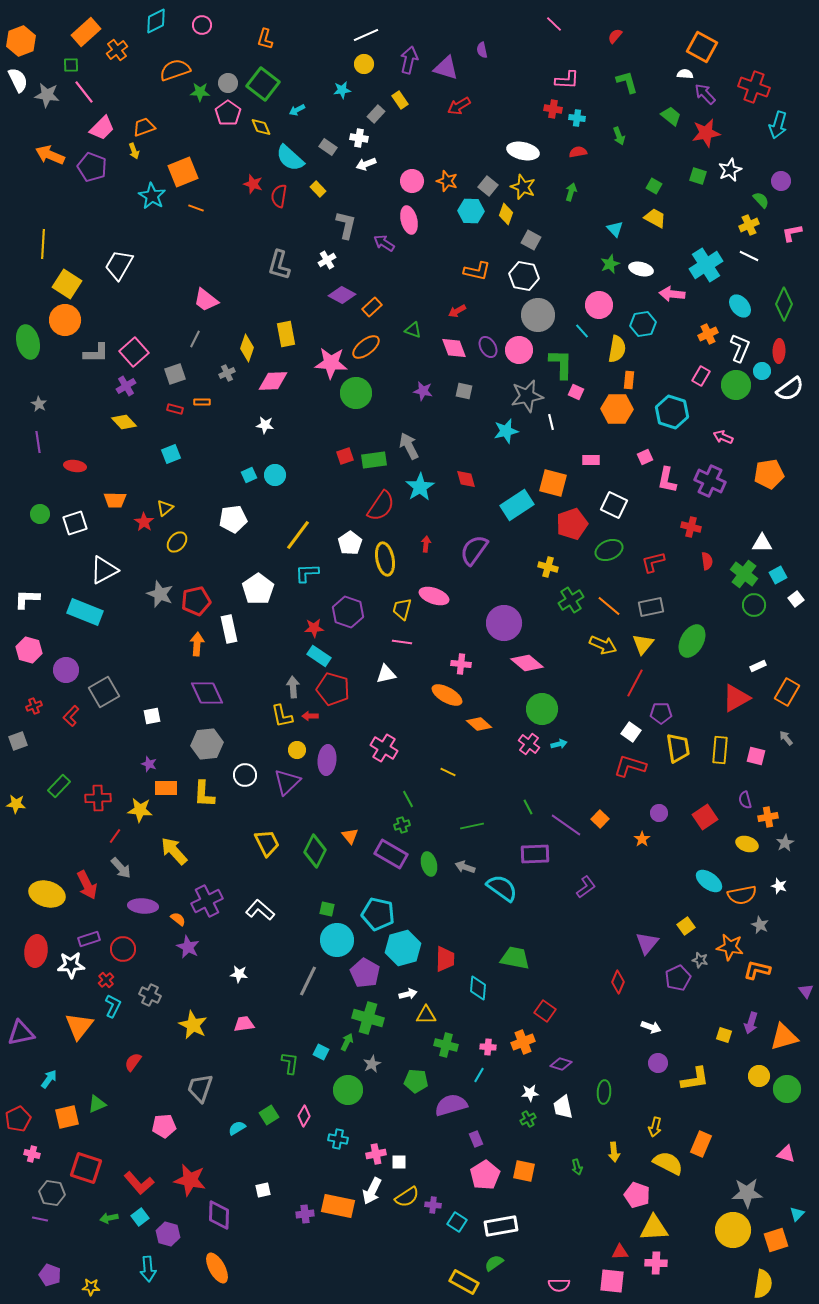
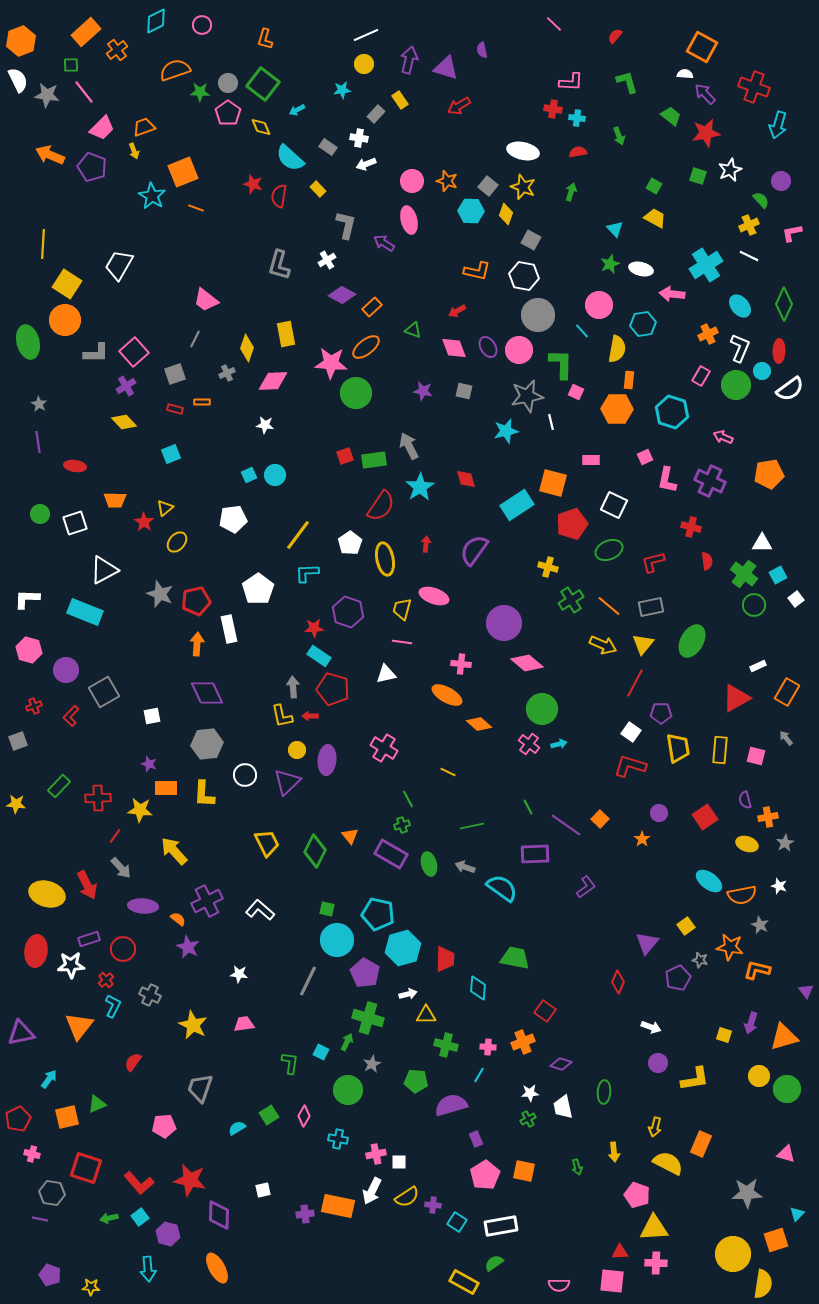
pink L-shape at (567, 80): moved 4 px right, 2 px down
yellow circle at (733, 1230): moved 24 px down
